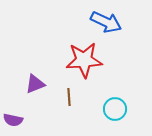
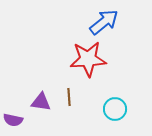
blue arrow: moved 2 px left; rotated 64 degrees counterclockwise
red star: moved 4 px right, 1 px up
purple triangle: moved 6 px right, 18 px down; rotated 30 degrees clockwise
